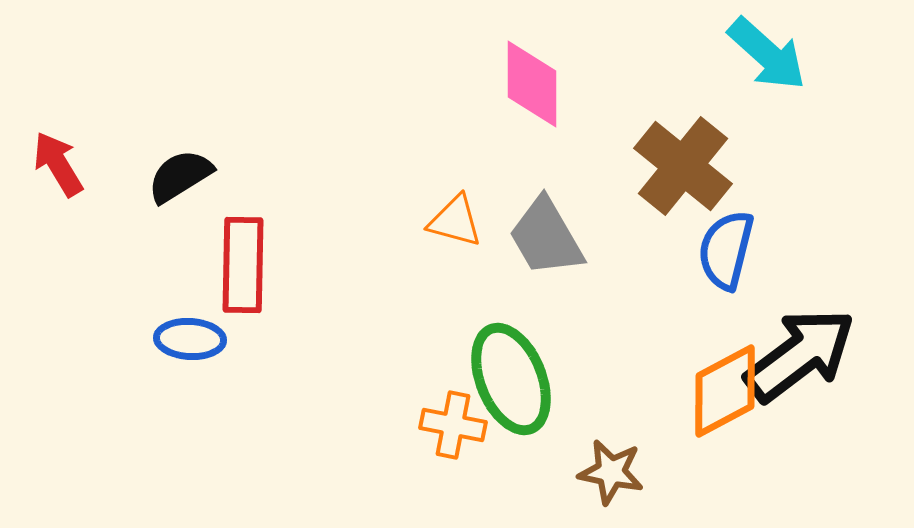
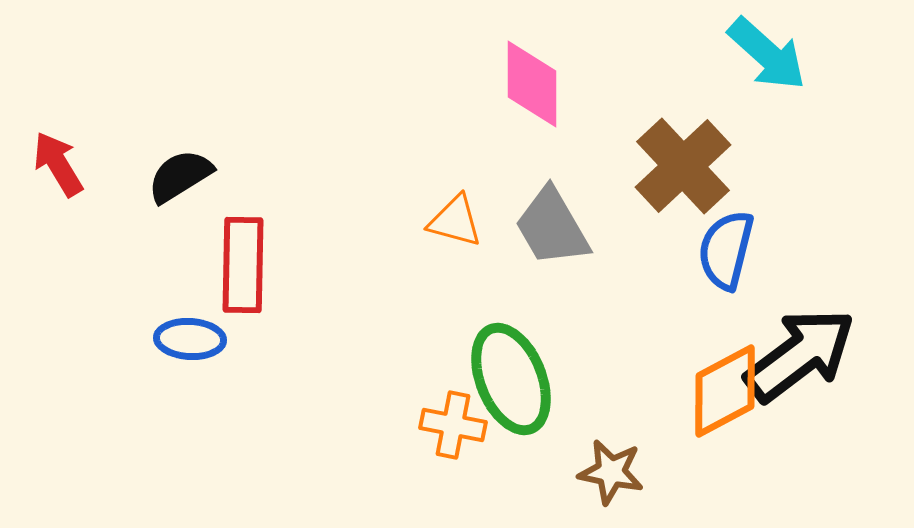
brown cross: rotated 8 degrees clockwise
gray trapezoid: moved 6 px right, 10 px up
